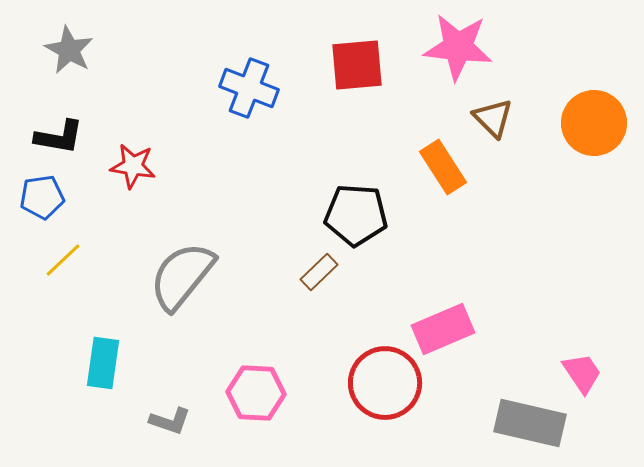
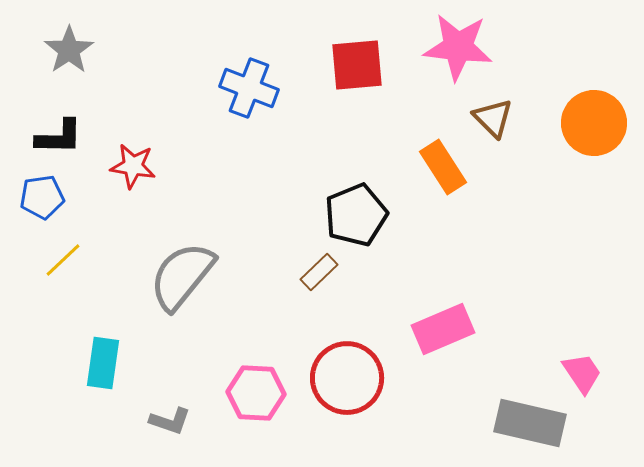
gray star: rotated 9 degrees clockwise
black L-shape: rotated 9 degrees counterclockwise
black pentagon: rotated 26 degrees counterclockwise
red circle: moved 38 px left, 5 px up
